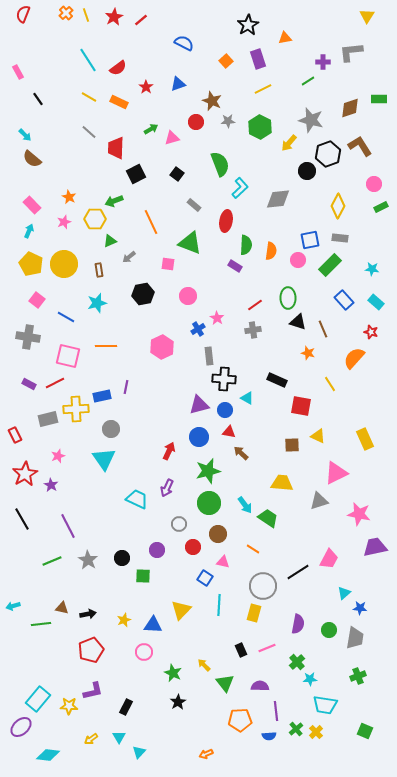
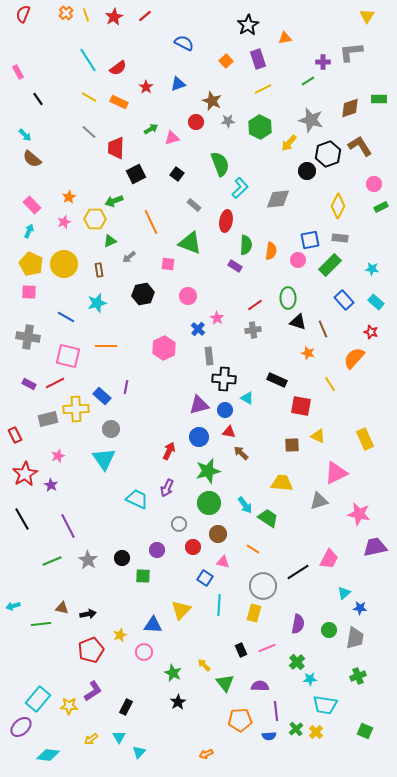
red line at (141, 20): moved 4 px right, 4 px up
orange star at (69, 197): rotated 16 degrees clockwise
pink square at (37, 300): moved 8 px left, 8 px up; rotated 35 degrees counterclockwise
blue cross at (198, 329): rotated 16 degrees counterclockwise
pink hexagon at (162, 347): moved 2 px right, 1 px down
blue rectangle at (102, 396): rotated 54 degrees clockwise
yellow star at (124, 620): moved 4 px left, 15 px down
purple L-shape at (93, 691): rotated 20 degrees counterclockwise
